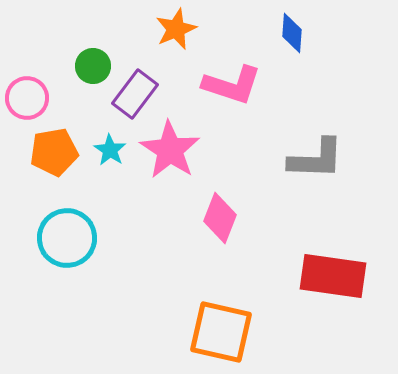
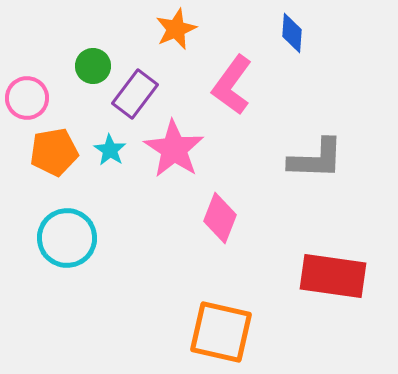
pink L-shape: rotated 108 degrees clockwise
pink star: moved 4 px right, 1 px up
